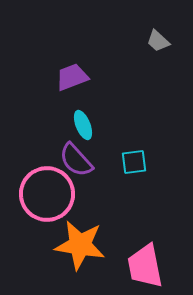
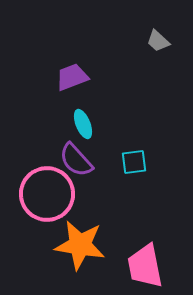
cyan ellipse: moved 1 px up
